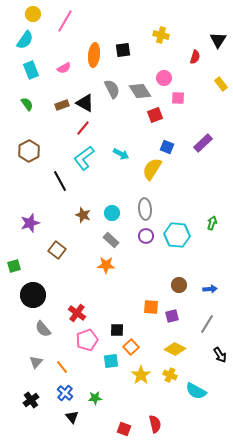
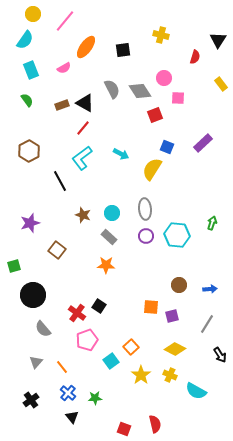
pink line at (65, 21): rotated 10 degrees clockwise
orange ellipse at (94, 55): moved 8 px left, 8 px up; rotated 30 degrees clockwise
green semicircle at (27, 104): moved 4 px up
cyan L-shape at (84, 158): moved 2 px left
gray rectangle at (111, 240): moved 2 px left, 3 px up
black square at (117, 330): moved 18 px left, 24 px up; rotated 32 degrees clockwise
cyan square at (111, 361): rotated 28 degrees counterclockwise
blue cross at (65, 393): moved 3 px right
